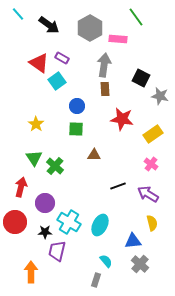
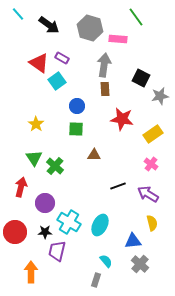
gray hexagon: rotated 15 degrees counterclockwise
gray star: rotated 24 degrees counterclockwise
red circle: moved 10 px down
